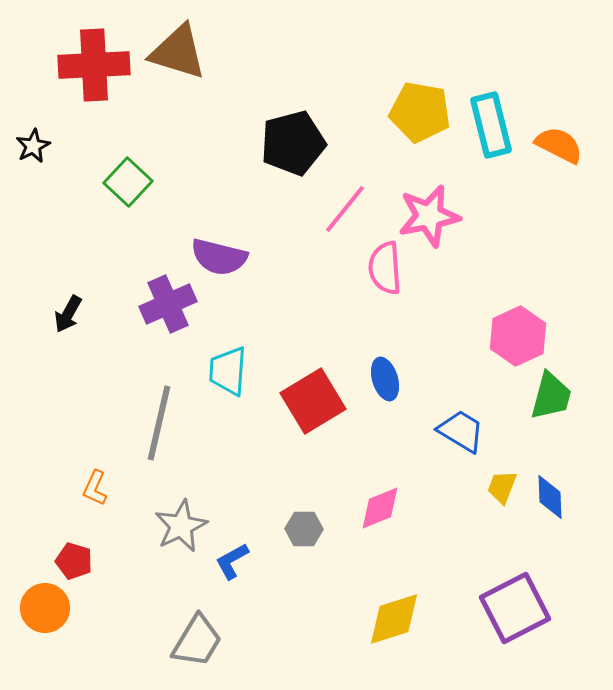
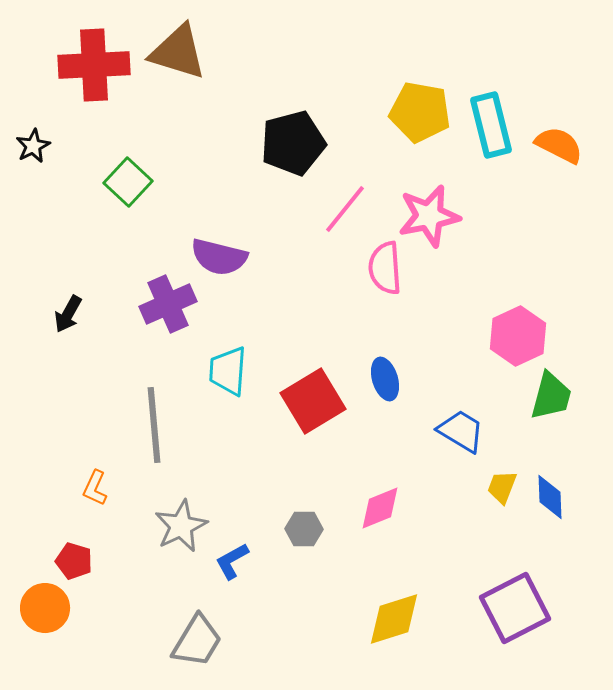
gray line: moved 5 px left, 2 px down; rotated 18 degrees counterclockwise
